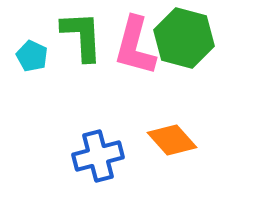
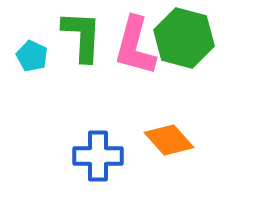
green L-shape: rotated 6 degrees clockwise
orange diamond: moved 3 px left
blue cross: rotated 15 degrees clockwise
